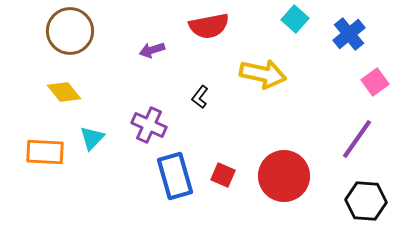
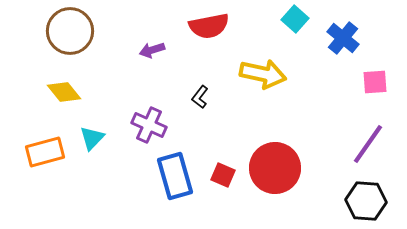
blue cross: moved 6 px left, 4 px down; rotated 12 degrees counterclockwise
pink square: rotated 32 degrees clockwise
purple line: moved 11 px right, 5 px down
orange rectangle: rotated 18 degrees counterclockwise
red circle: moved 9 px left, 8 px up
